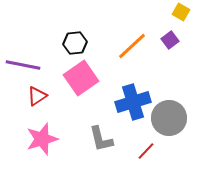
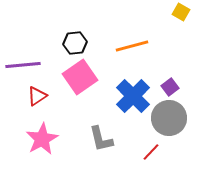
purple square: moved 47 px down
orange line: rotated 28 degrees clockwise
purple line: rotated 16 degrees counterclockwise
pink square: moved 1 px left, 1 px up
blue cross: moved 6 px up; rotated 28 degrees counterclockwise
pink star: rotated 12 degrees counterclockwise
red line: moved 5 px right, 1 px down
